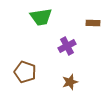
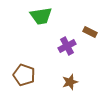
green trapezoid: moved 1 px up
brown rectangle: moved 3 px left, 9 px down; rotated 24 degrees clockwise
brown pentagon: moved 1 px left, 3 px down
